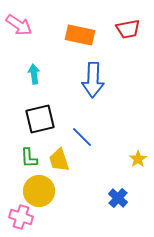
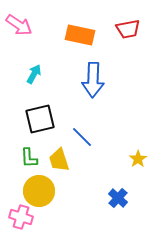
cyan arrow: rotated 36 degrees clockwise
